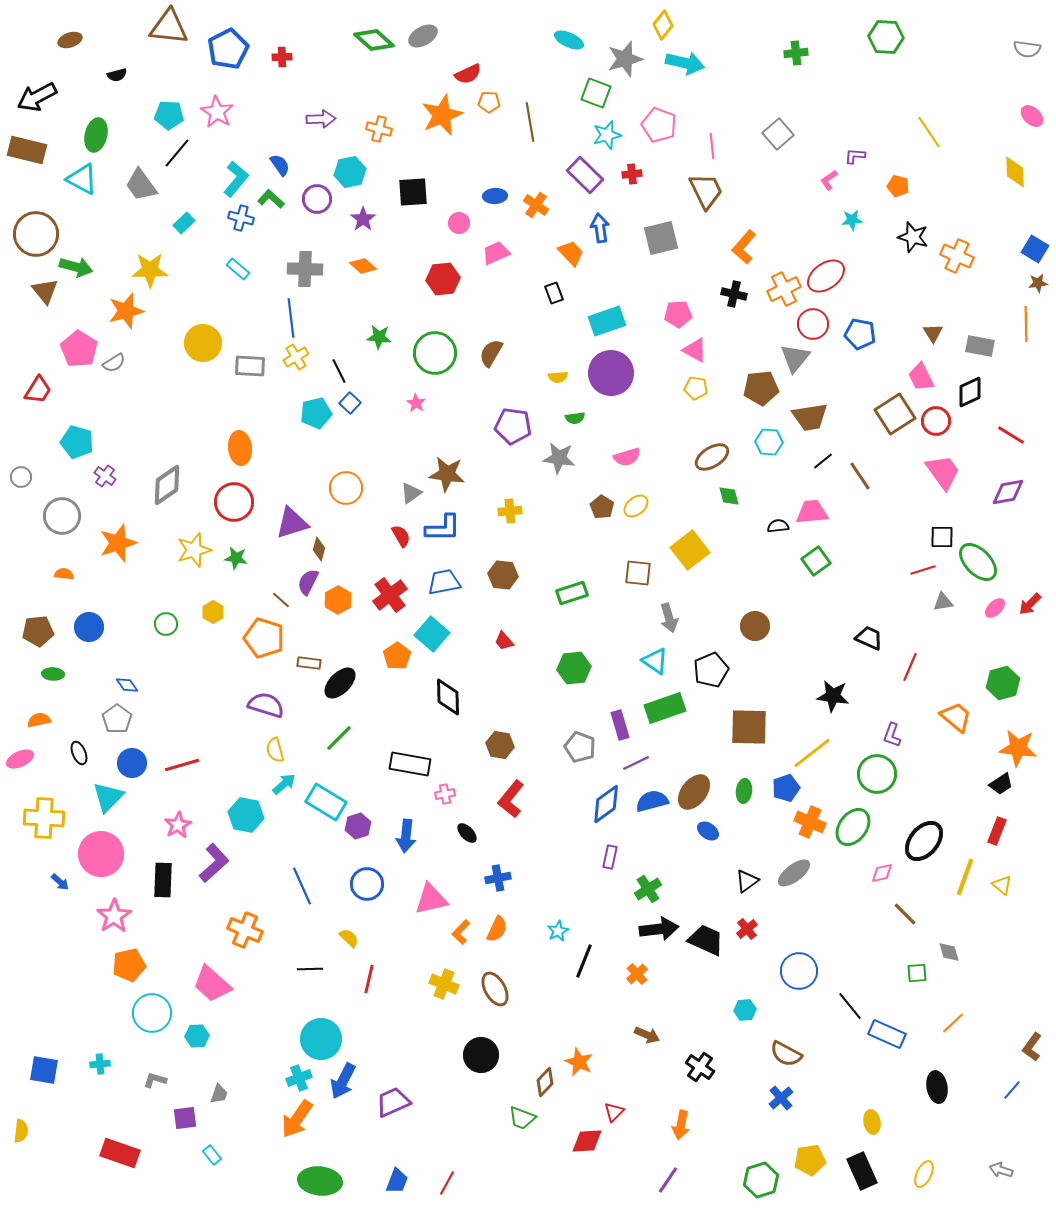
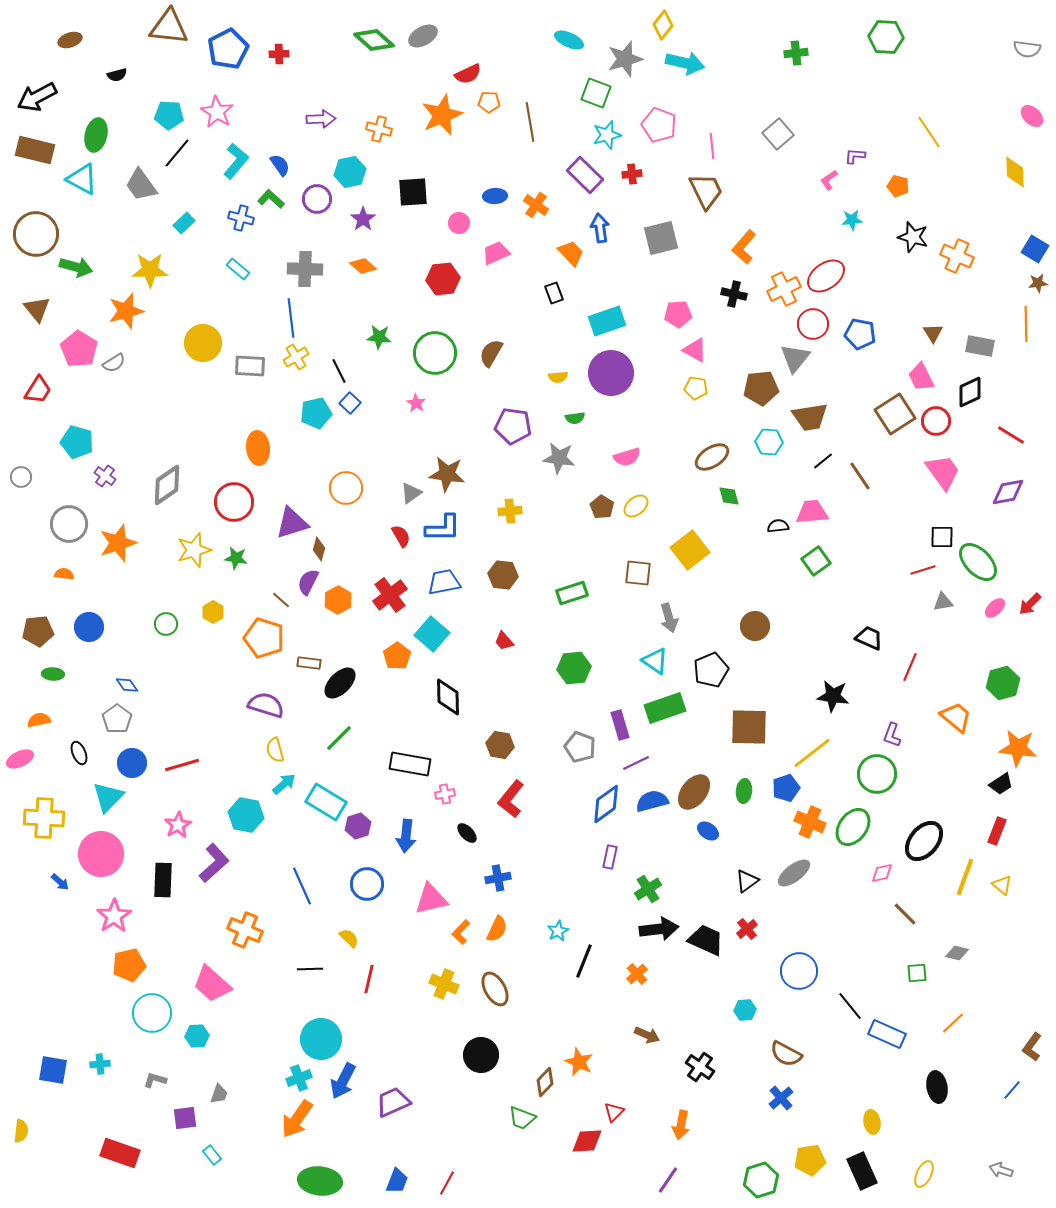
red cross at (282, 57): moved 3 px left, 3 px up
brown rectangle at (27, 150): moved 8 px right
cyan L-shape at (236, 179): moved 18 px up
brown triangle at (45, 291): moved 8 px left, 18 px down
orange ellipse at (240, 448): moved 18 px right
gray circle at (62, 516): moved 7 px right, 8 px down
gray diamond at (949, 952): moved 8 px right, 1 px down; rotated 60 degrees counterclockwise
blue square at (44, 1070): moved 9 px right
